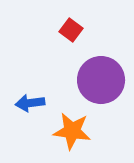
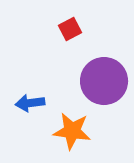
red square: moved 1 px left, 1 px up; rotated 25 degrees clockwise
purple circle: moved 3 px right, 1 px down
